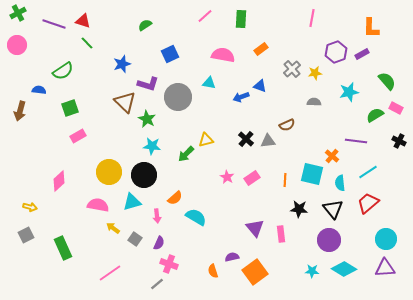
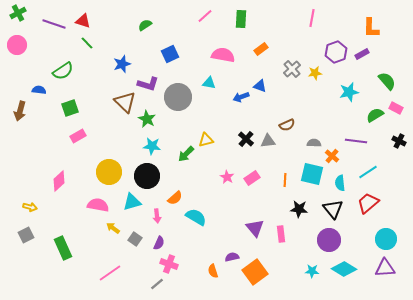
gray semicircle at (314, 102): moved 41 px down
black circle at (144, 175): moved 3 px right, 1 px down
